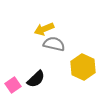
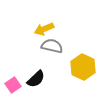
gray semicircle: moved 2 px left, 2 px down
